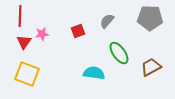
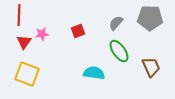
red line: moved 1 px left, 1 px up
gray semicircle: moved 9 px right, 2 px down
green ellipse: moved 2 px up
brown trapezoid: rotated 95 degrees clockwise
